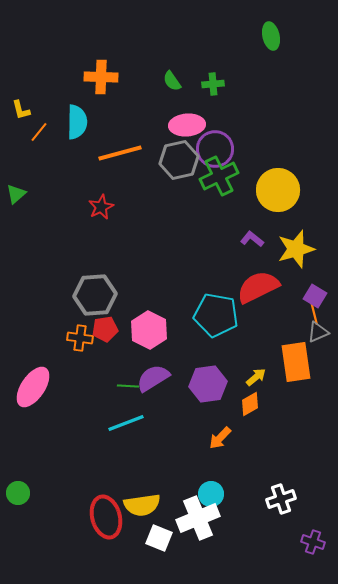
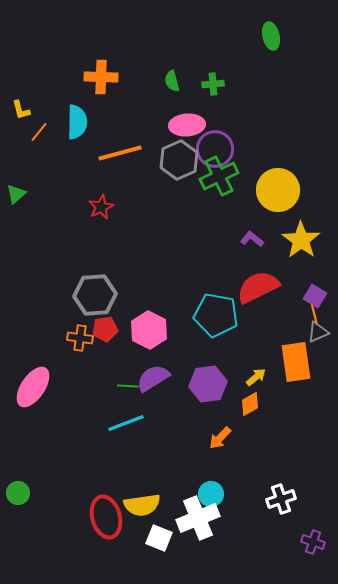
green semicircle at (172, 81): rotated 20 degrees clockwise
gray hexagon at (179, 160): rotated 12 degrees counterclockwise
yellow star at (296, 249): moved 5 px right, 9 px up; rotated 21 degrees counterclockwise
